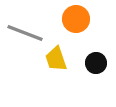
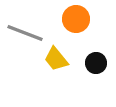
yellow trapezoid: rotated 20 degrees counterclockwise
